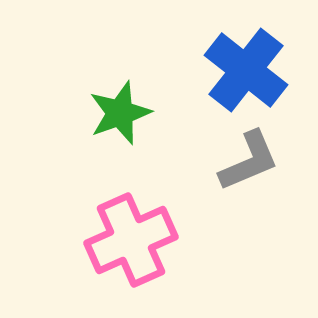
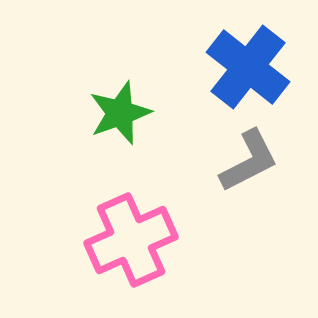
blue cross: moved 2 px right, 3 px up
gray L-shape: rotated 4 degrees counterclockwise
